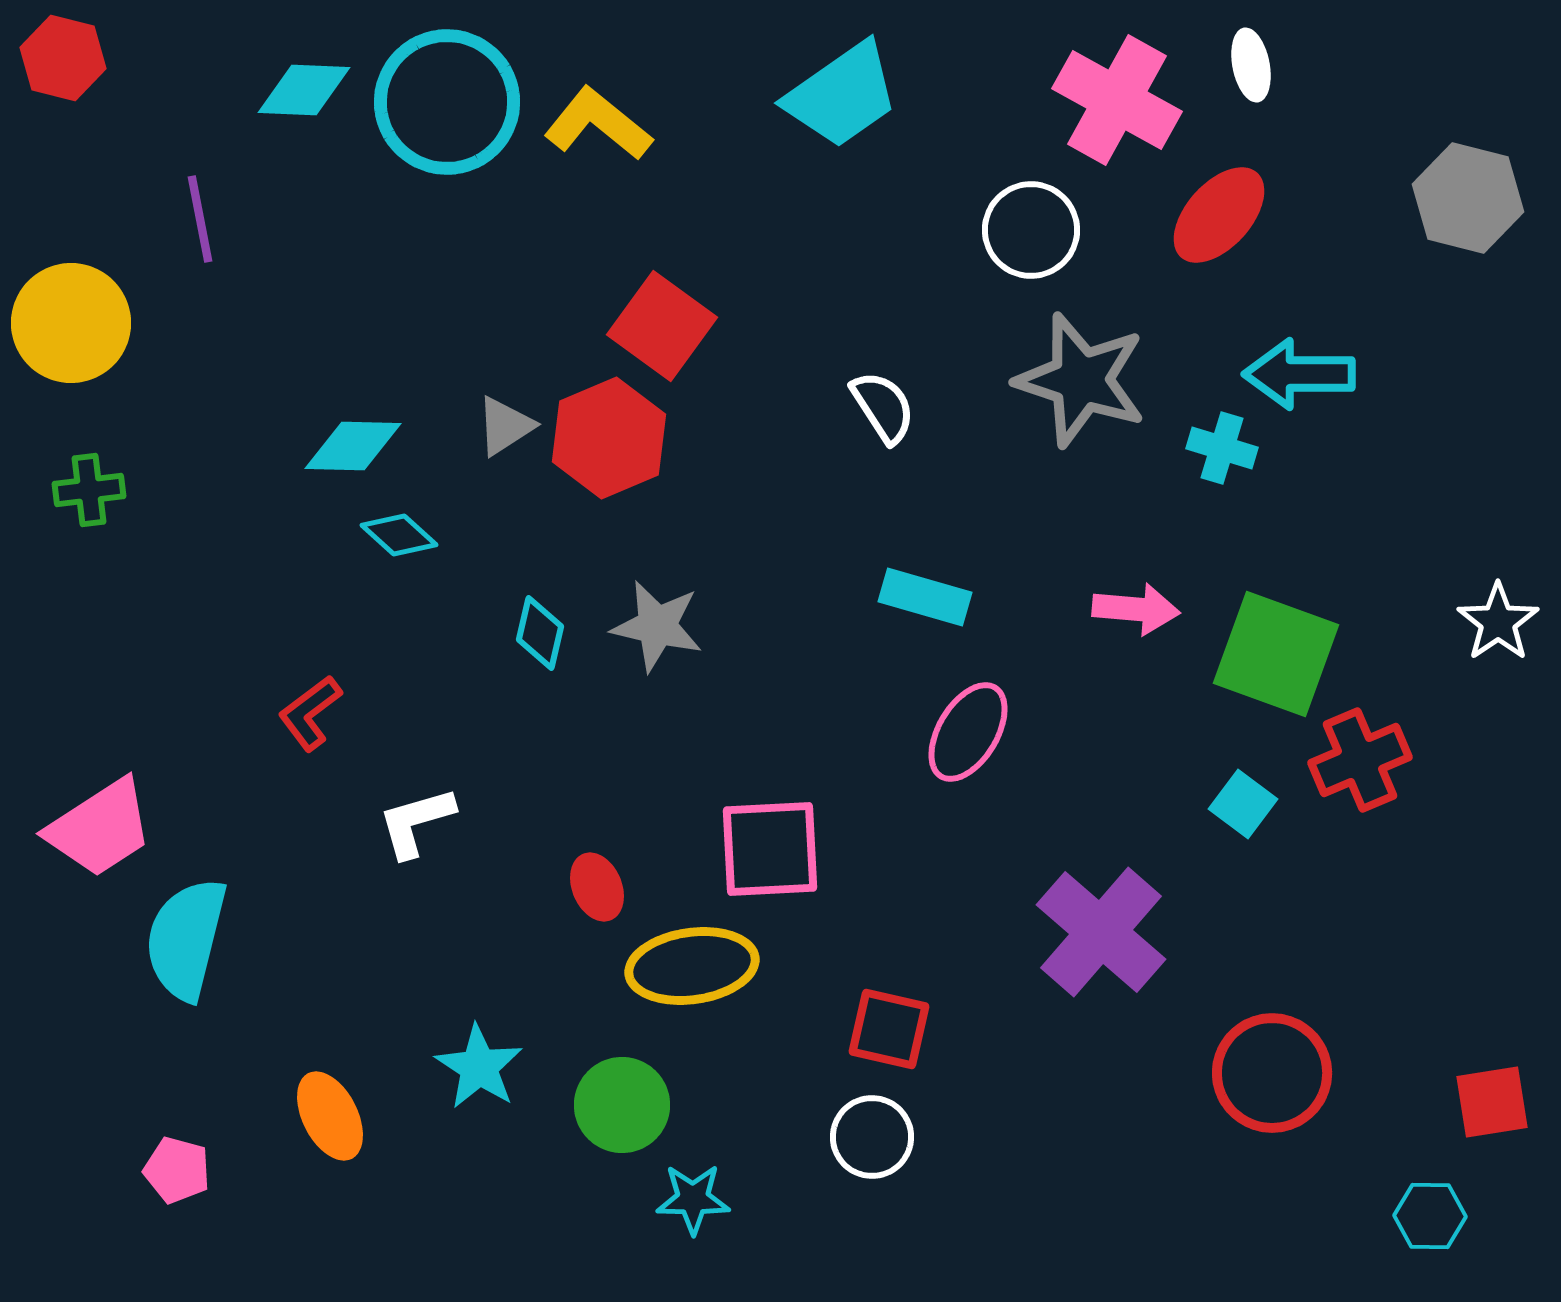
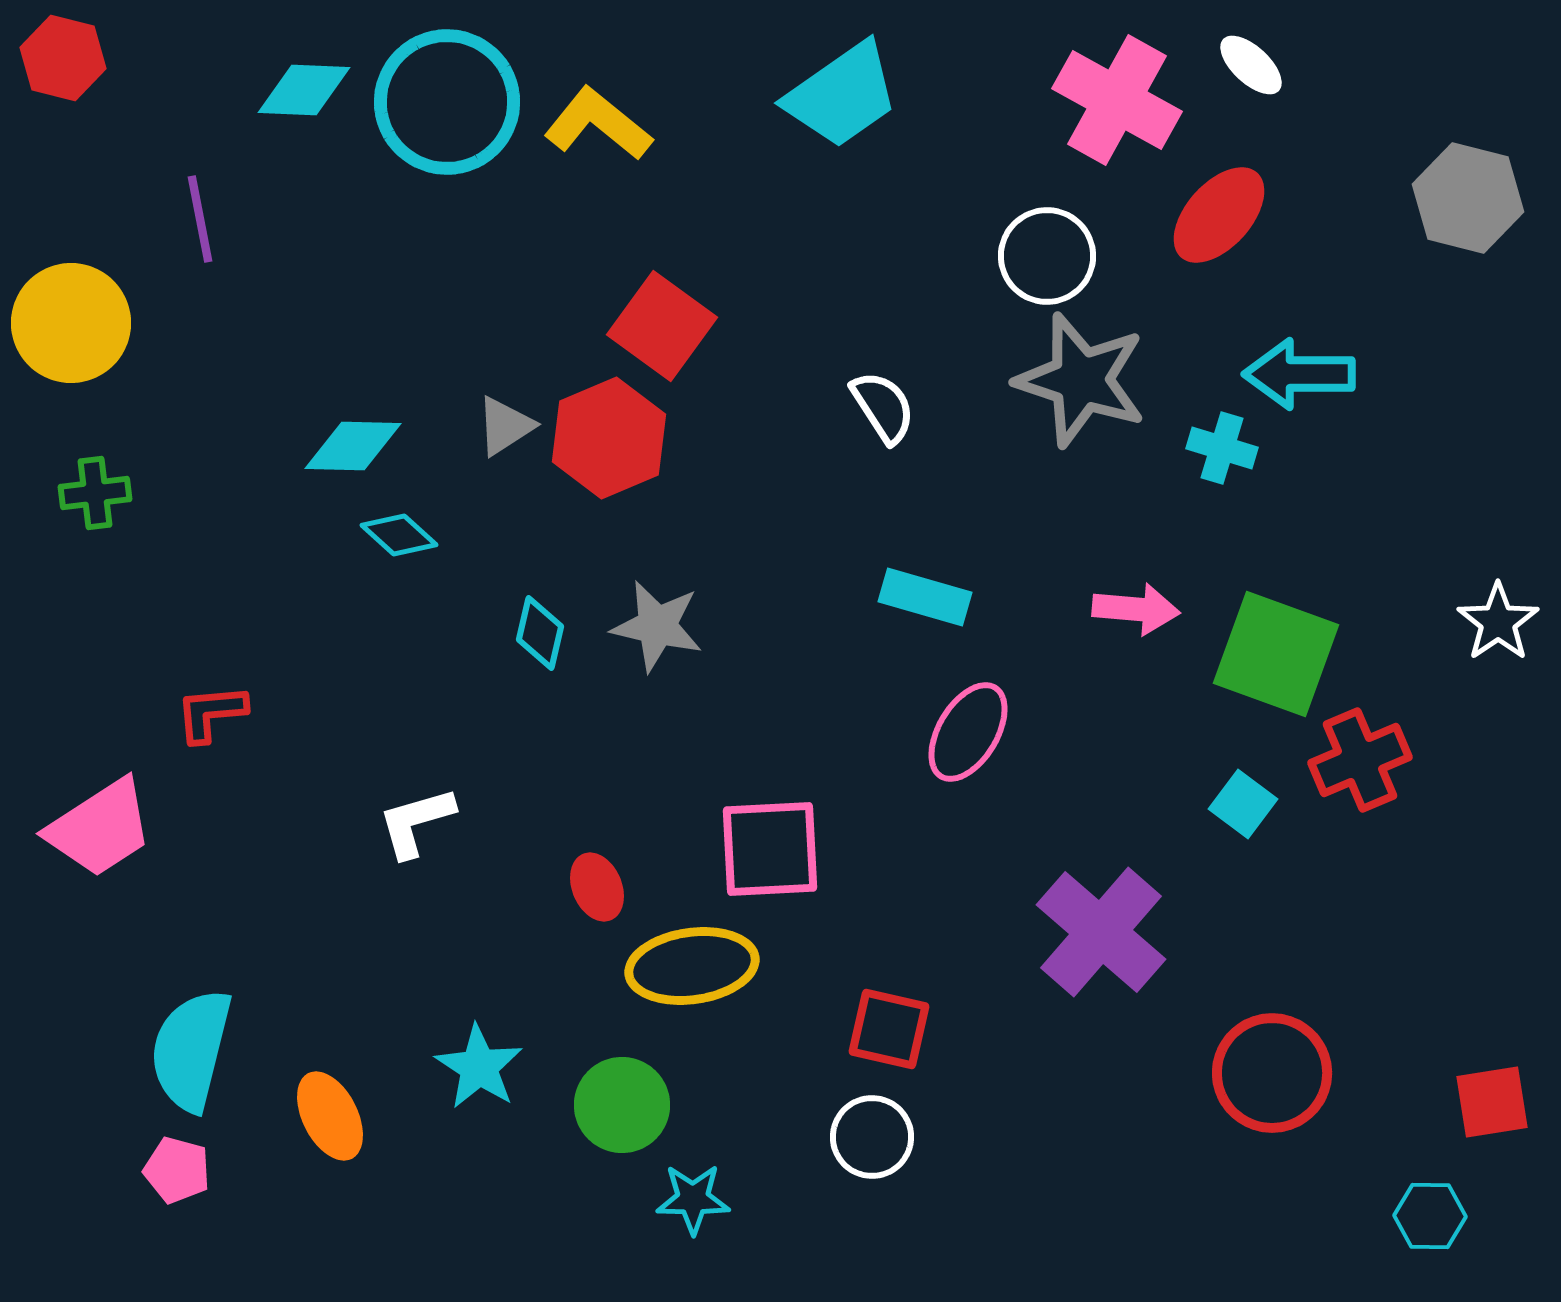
white ellipse at (1251, 65): rotated 36 degrees counterclockwise
white circle at (1031, 230): moved 16 px right, 26 px down
green cross at (89, 490): moved 6 px right, 3 px down
red L-shape at (310, 713): moved 99 px left; rotated 32 degrees clockwise
cyan semicircle at (186, 939): moved 5 px right, 111 px down
